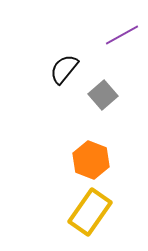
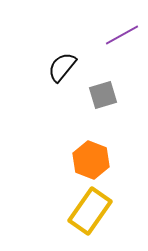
black semicircle: moved 2 px left, 2 px up
gray square: rotated 24 degrees clockwise
yellow rectangle: moved 1 px up
